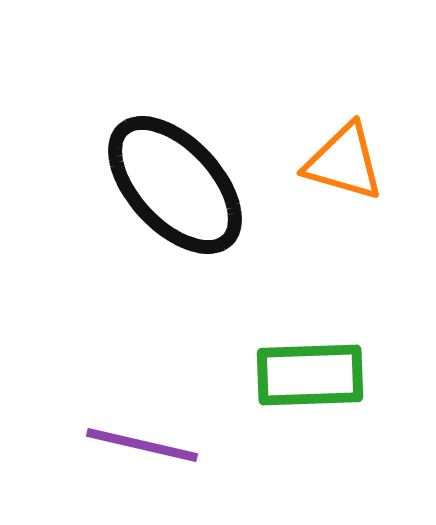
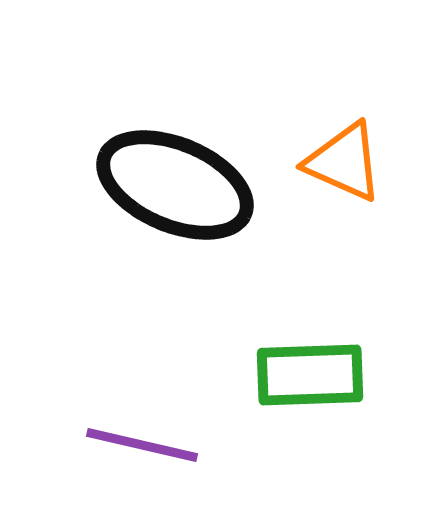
orange triangle: rotated 8 degrees clockwise
black ellipse: rotated 24 degrees counterclockwise
